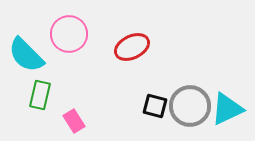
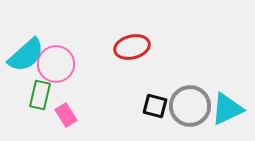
pink circle: moved 13 px left, 30 px down
red ellipse: rotated 12 degrees clockwise
cyan semicircle: rotated 87 degrees counterclockwise
pink rectangle: moved 8 px left, 6 px up
